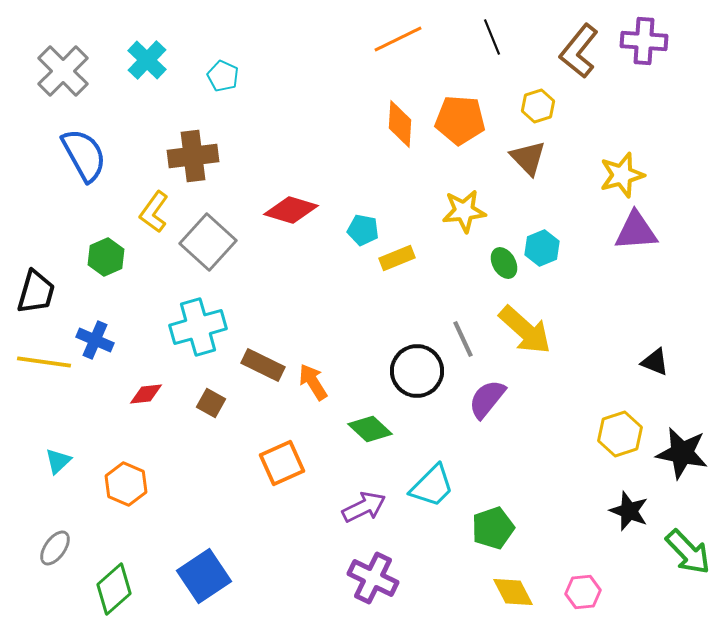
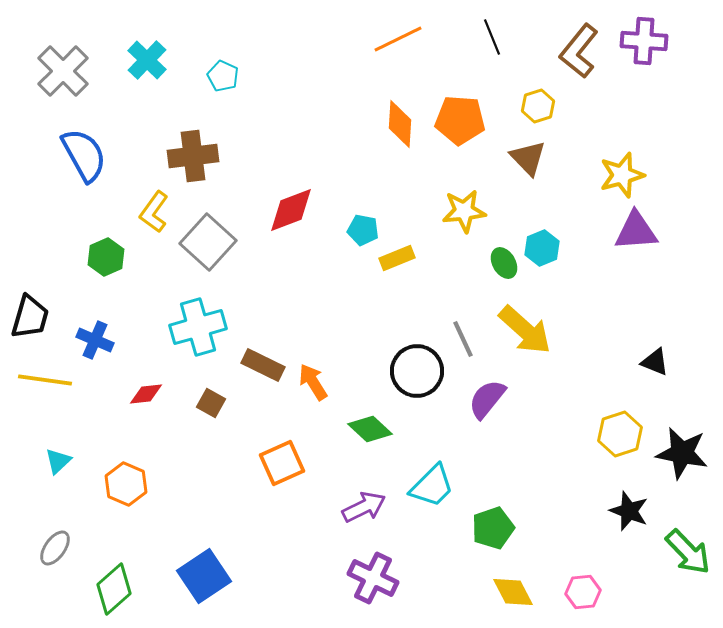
red diamond at (291, 210): rotated 38 degrees counterclockwise
black trapezoid at (36, 292): moved 6 px left, 25 px down
yellow line at (44, 362): moved 1 px right, 18 px down
